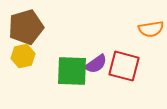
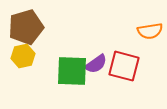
orange semicircle: moved 1 px left, 2 px down
